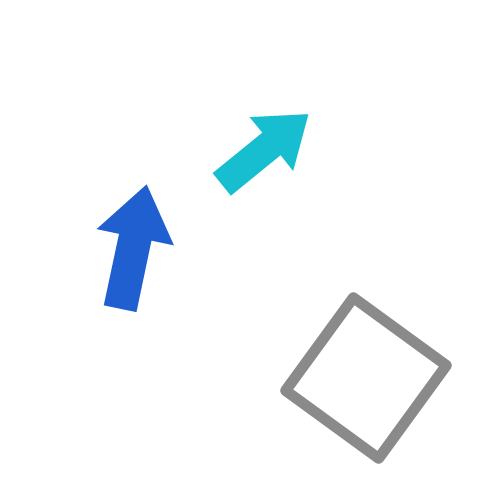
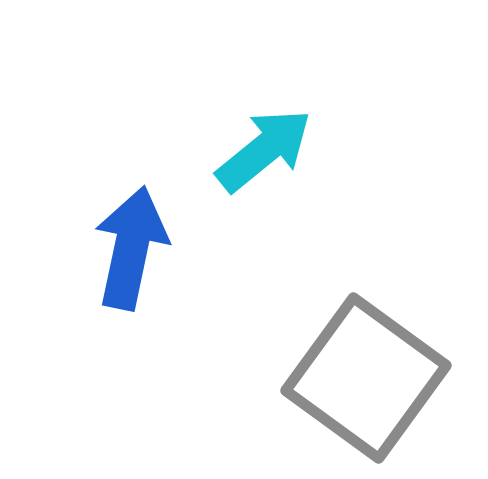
blue arrow: moved 2 px left
